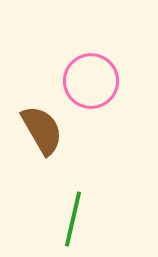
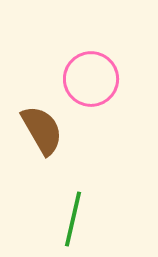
pink circle: moved 2 px up
